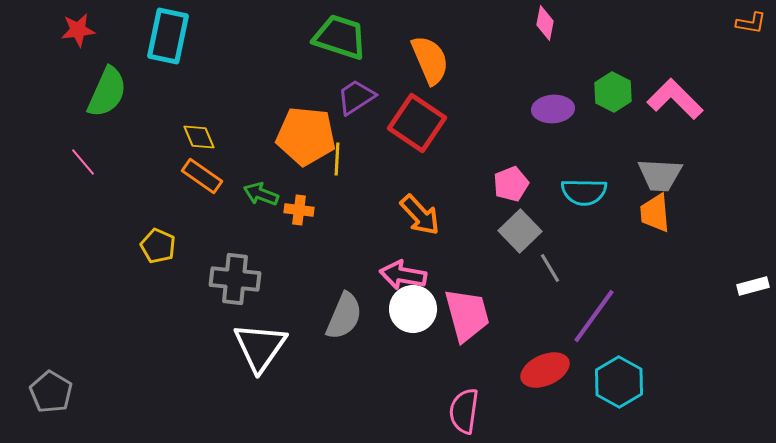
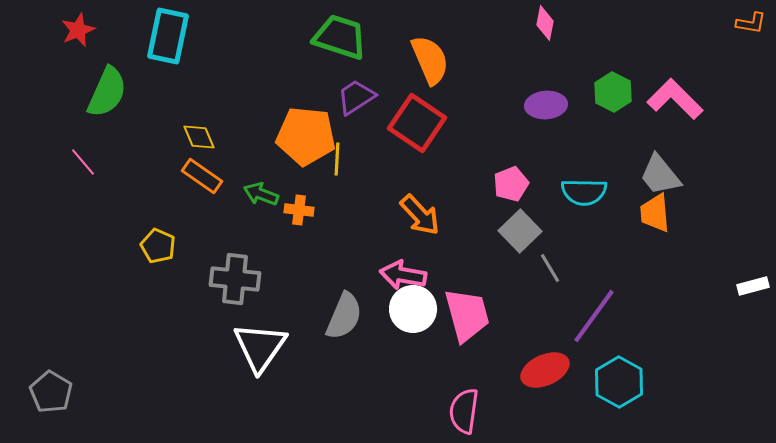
red star: rotated 16 degrees counterclockwise
purple ellipse: moved 7 px left, 4 px up
gray trapezoid: rotated 48 degrees clockwise
